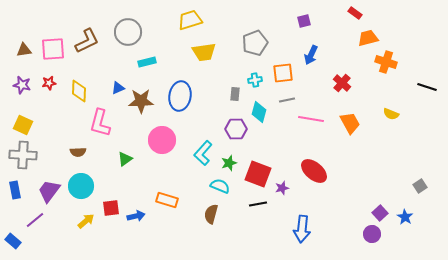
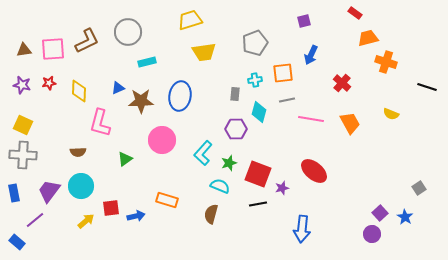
gray square at (420, 186): moved 1 px left, 2 px down
blue rectangle at (15, 190): moved 1 px left, 3 px down
blue rectangle at (13, 241): moved 4 px right, 1 px down
